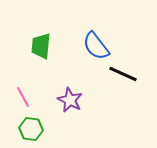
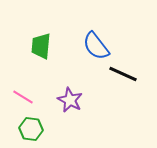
pink line: rotated 30 degrees counterclockwise
